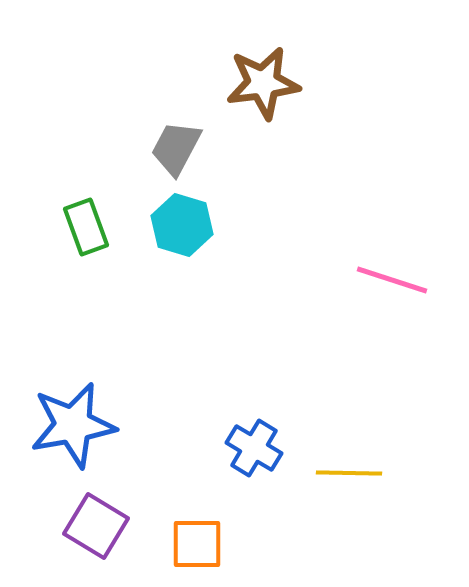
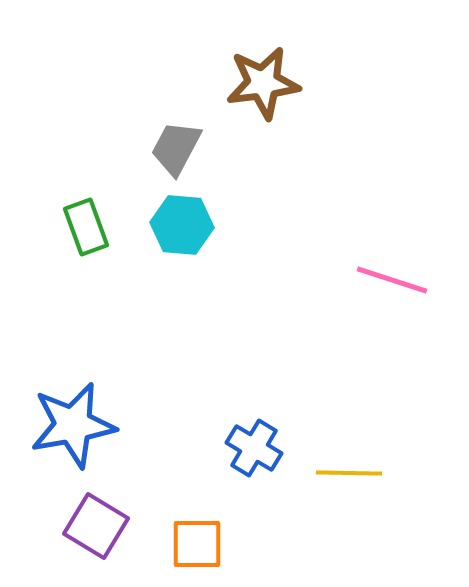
cyan hexagon: rotated 12 degrees counterclockwise
